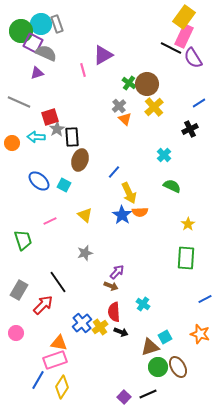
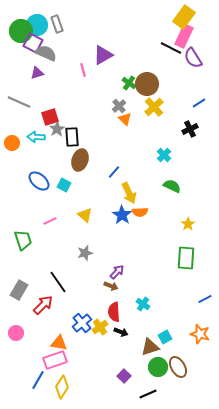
cyan circle at (41, 24): moved 4 px left, 1 px down
purple square at (124, 397): moved 21 px up
